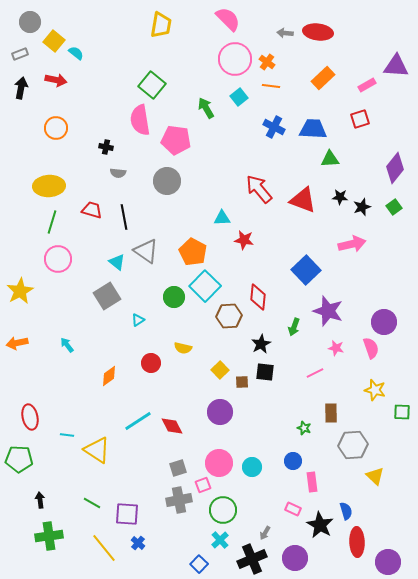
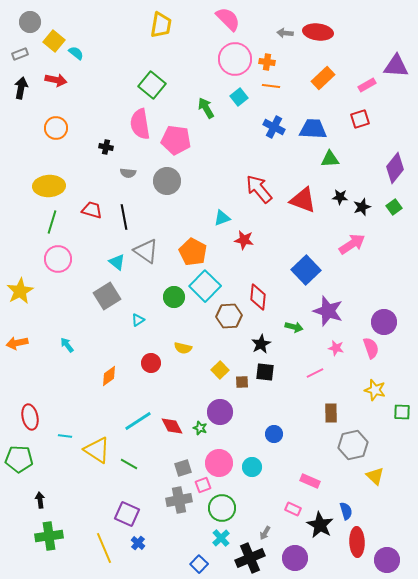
orange cross at (267, 62): rotated 28 degrees counterclockwise
pink semicircle at (140, 120): moved 4 px down
gray semicircle at (118, 173): moved 10 px right
cyan triangle at (222, 218): rotated 18 degrees counterclockwise
pink arrow at (352, 244): rotated 20 degrees counterclockwise
green arrow at (294, 327): rotated 96 degrees counterclockwise
green star at (304, 428): moved 104 px left
cyan line at (67, 435): moved 2 px left, 1 px down
gray hexagon at (353, 445): rotated 8 degrees counterclockwise
blue circle at (293, 461): moved 19 px left, 27 px up
gray square at (178, 468): moved 5 px right
pink rectangle at (312, 482): moved 2 px left, 1 px up; rotated 60 degrees counterclockwise
green line at (92, 503): moved 37 px right, 39 px up
green circle at (223, 510): moved 1 px left, 2 px up
purple square at (127, 514): rotated 20 degrees clockwise
cyan cross at (220, 540): moved 1 px right, 2 px up
yellow line at (104, 548): rotated 16 degrees clockwise
black cross at (252, 559): moved 2 px left, 1 px up
purple circle at (388, 562): moved 1 px left, 2 px up
